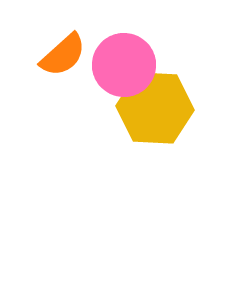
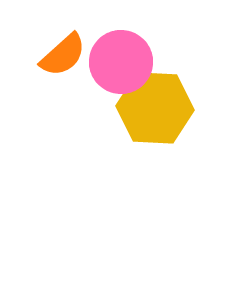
pink circle: moved 3 px left, 3 px up
